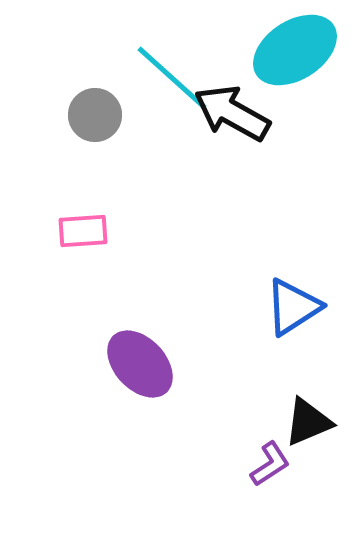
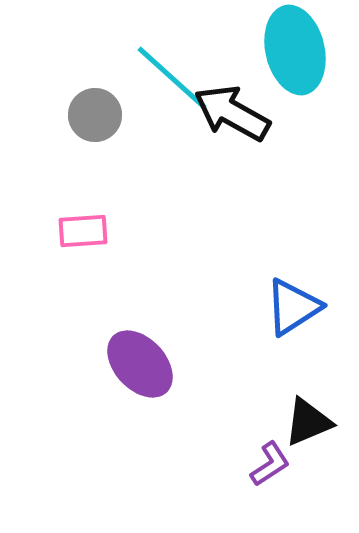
cyan ellipse: rotated 70 degrees counterclockwise
